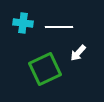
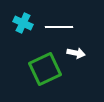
cyan cross: rotated 18 degrees clockwise
white arrow: moved 2 px left; rotated 120 degrees counterclockwise
